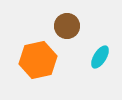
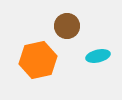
cyan ellipse: moved 2 px left, 1 px up; rotated 45 degrees clockwise
